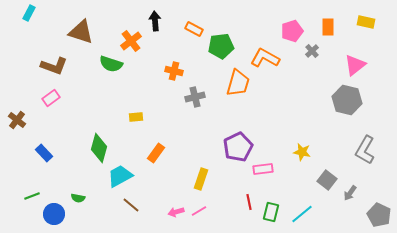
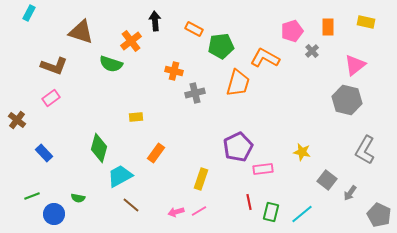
gray cross at (195, 97): moved 4 px up
